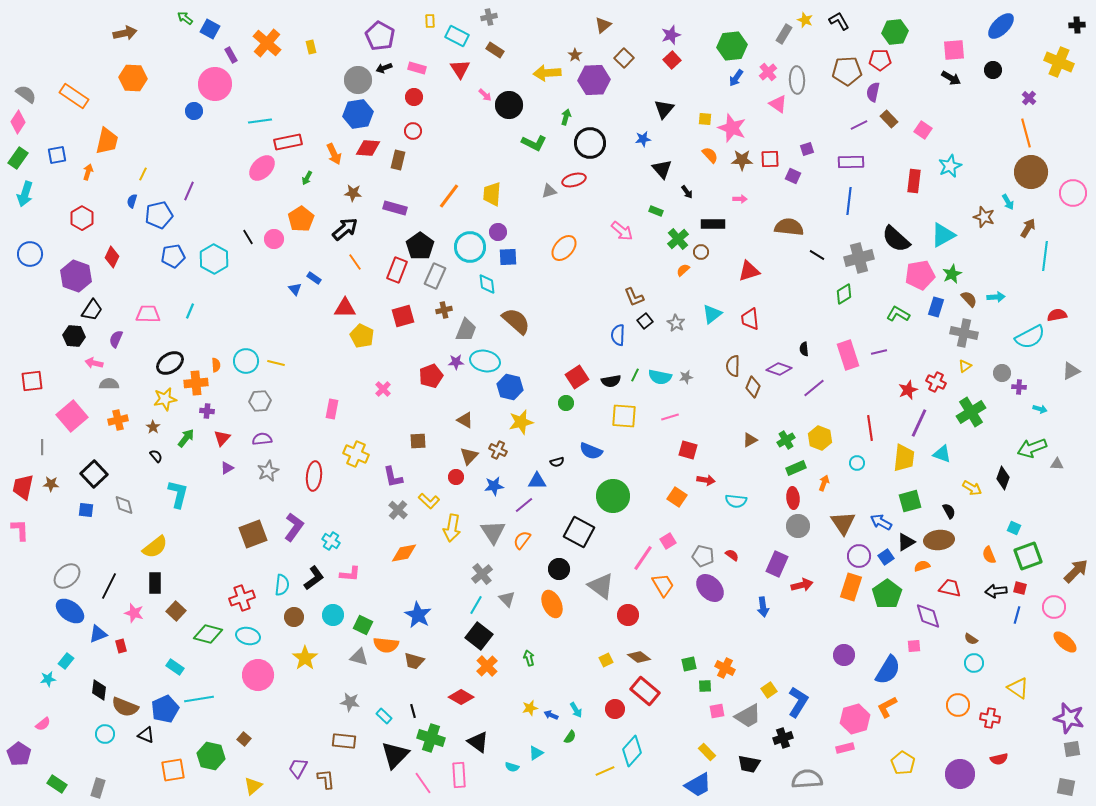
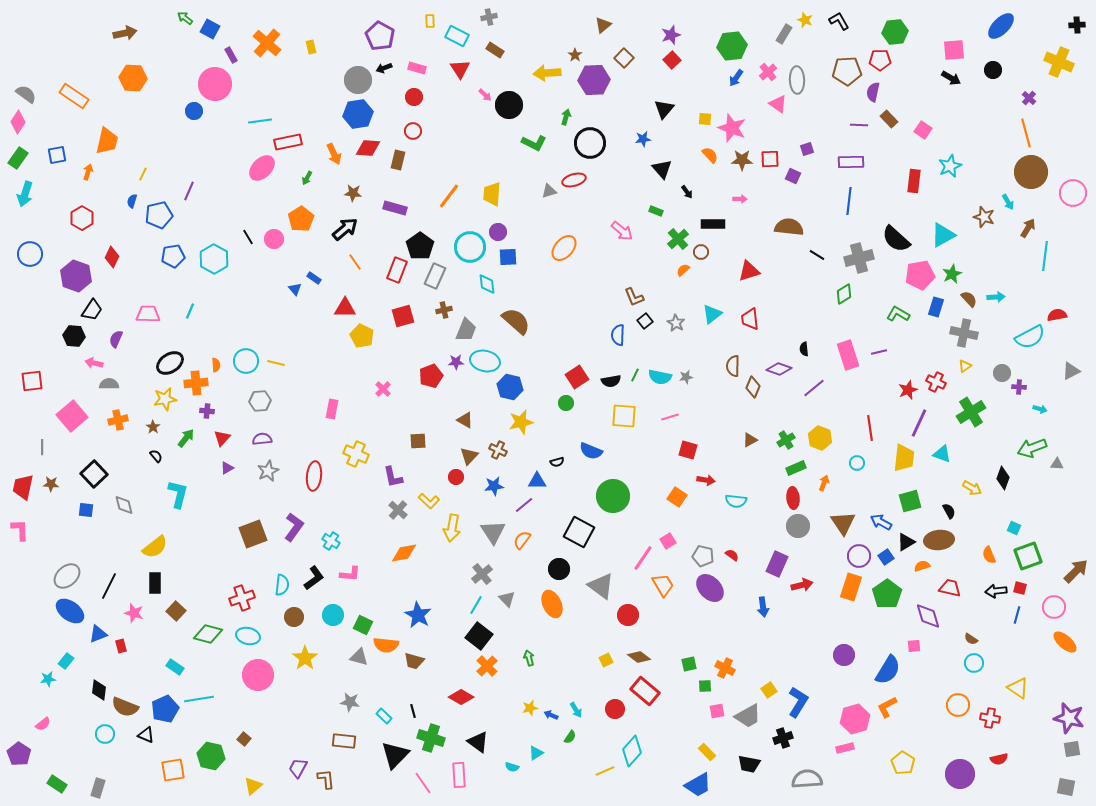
purple line at (859, 125): rotated 30 degrees clockwise
